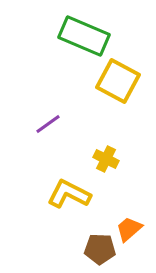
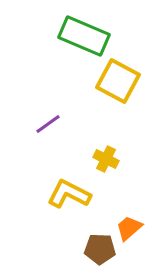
orange trapezoid: moved 1 px up
